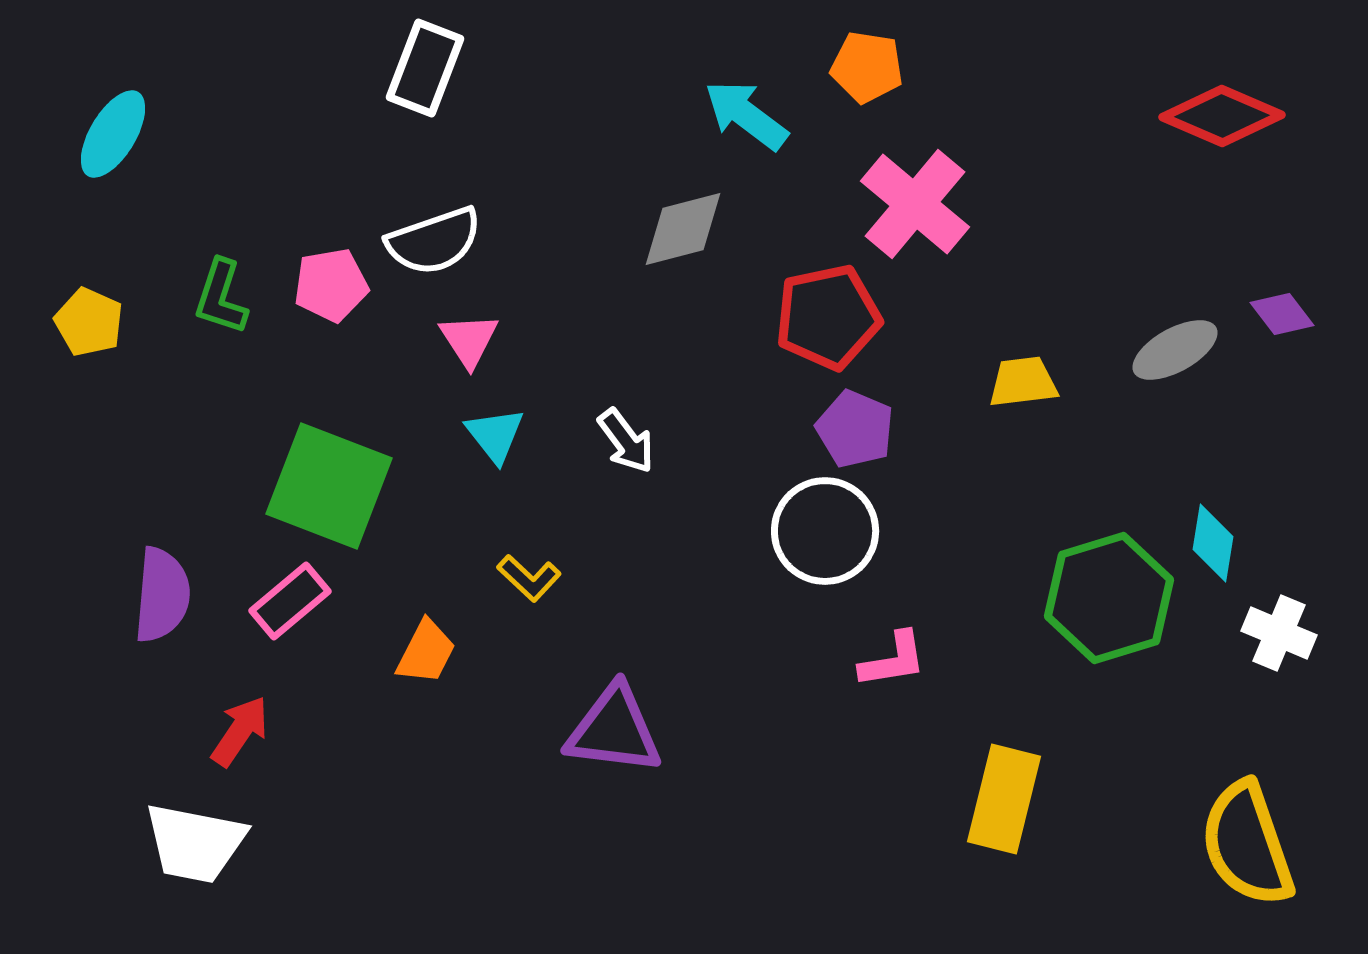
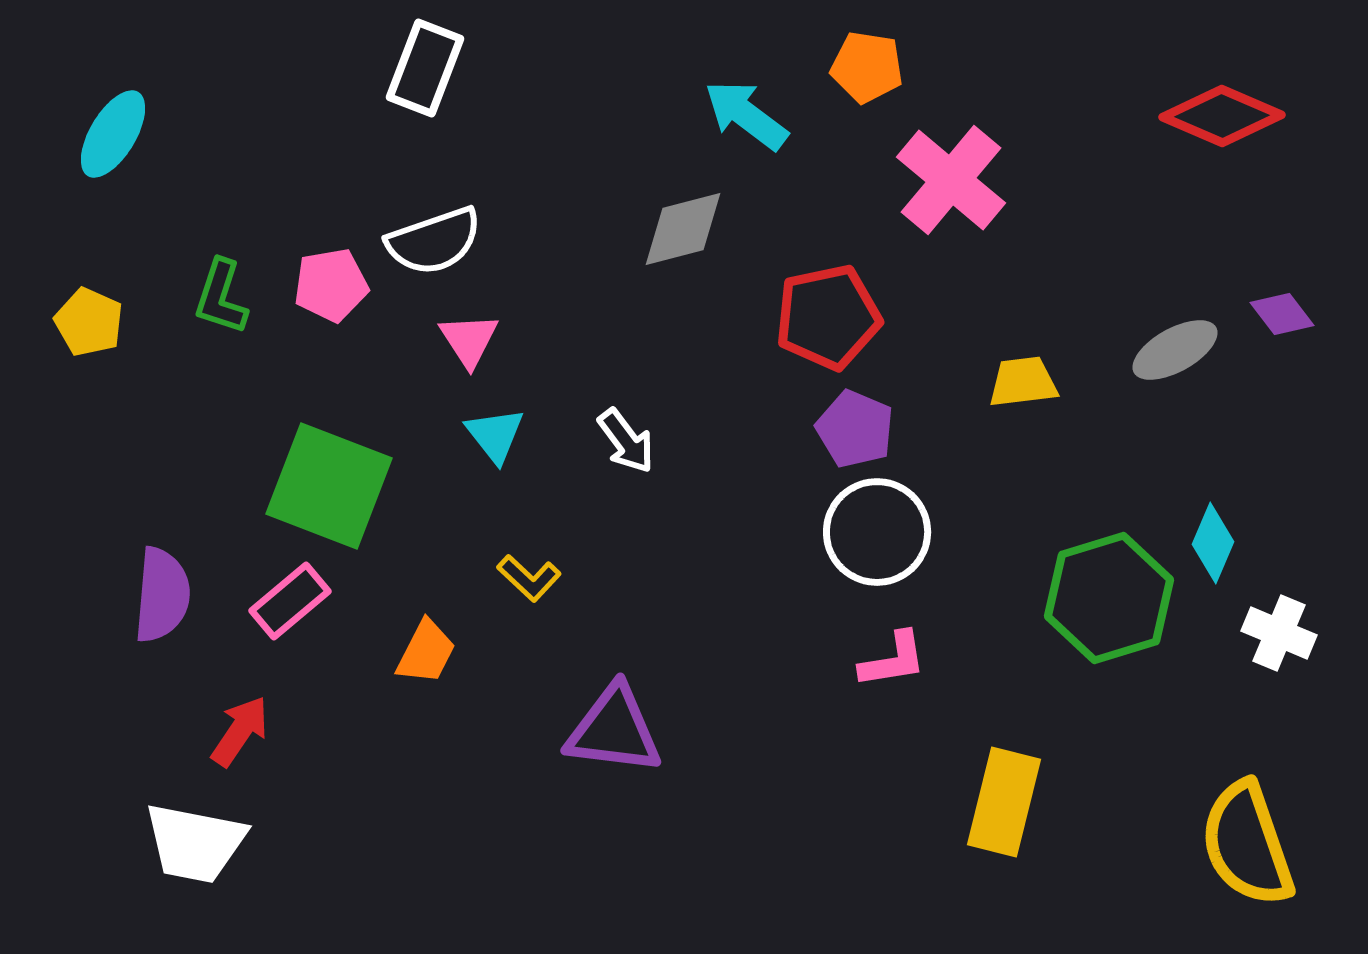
pink cross: moved 36 px right, 24 px up
white circle: moved 52 px right, 1 px down
cyan diamond: rotated 14 degrees clockwise
yellow rectangle: moved 3 px down
